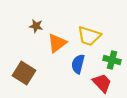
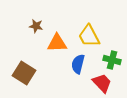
yellow trapezoid: rotated 45 degrees clockwise
orange triangle: rotated 35 degrees clockwise
